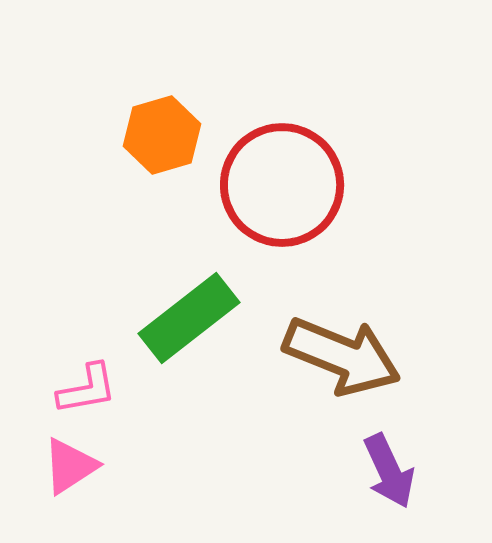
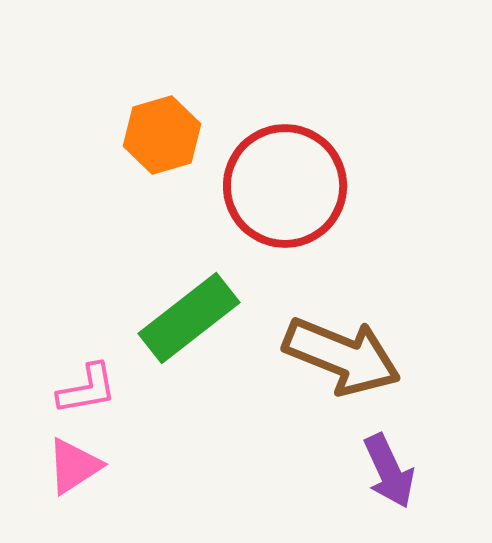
red circle: moved 3 px right, 1 px down
pink triangle: moved 4 px right
